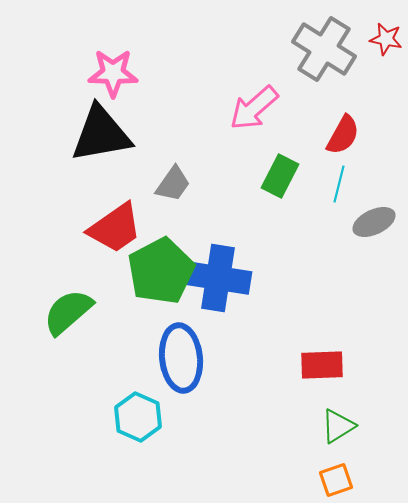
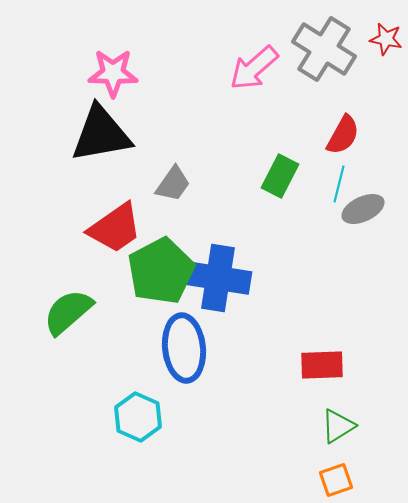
pink arrow: moved 40 px up
gray ellipse: moved 11 px left, 13 px up
blue ellipse: moved 3 px right, 10 px up
